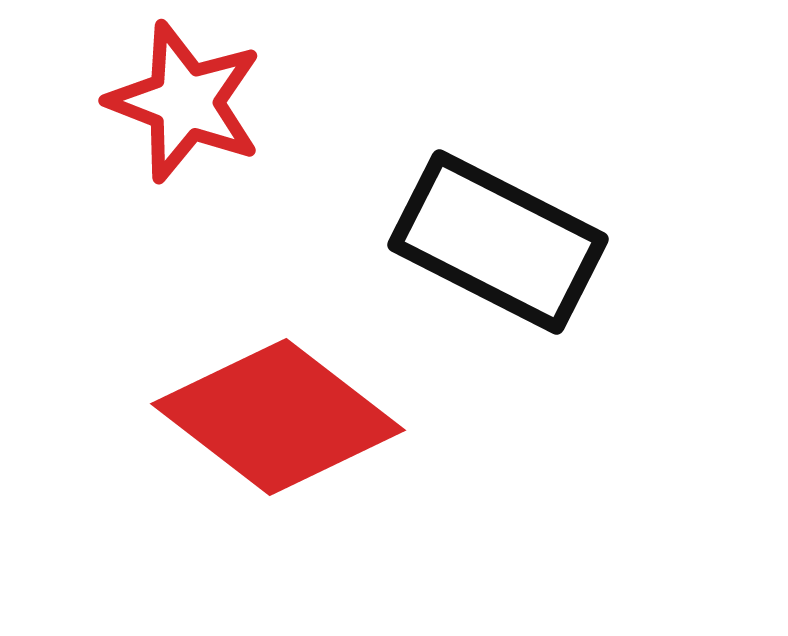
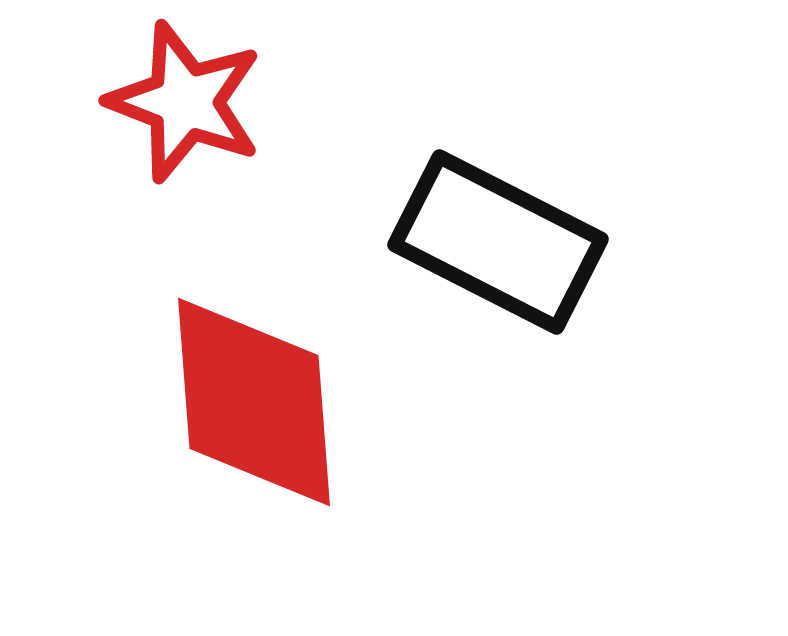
red diamond: moved 24 px left, 15 px up; rotated 48 degrees clockwise
